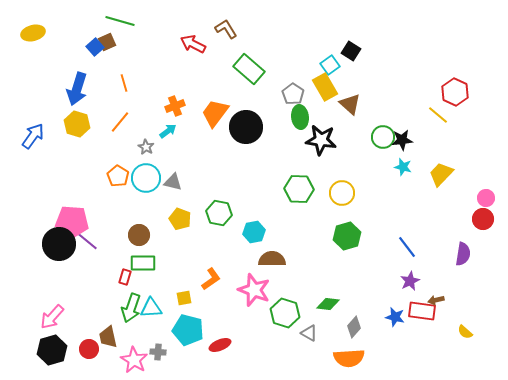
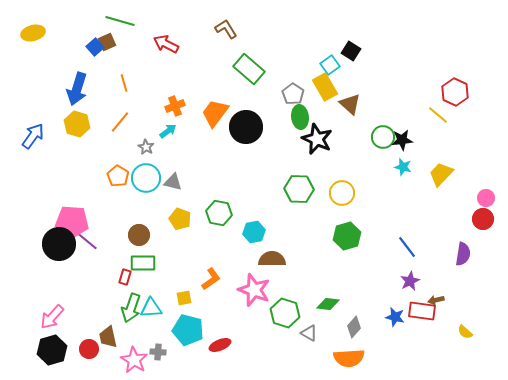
red arrow at (193, 44): moved 27 px left
black star at (321, 140): moved 4 px left, 1 px up; rotated 16 degrees clockwise
